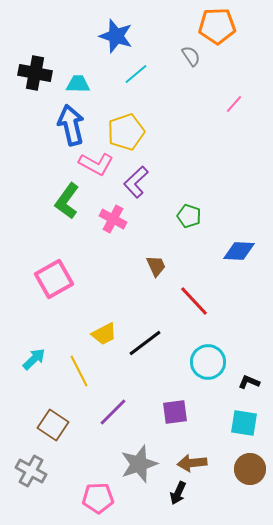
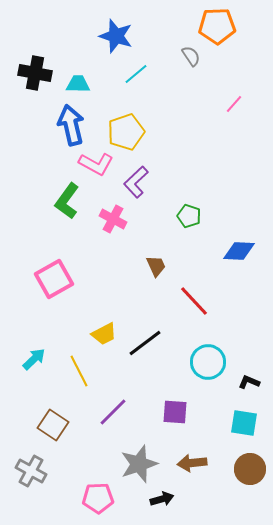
purple square: rotated 12 degrees clockwise
black arrow: moved 16 px left, 6 px down; rotated 130 degrees counterclockwise
